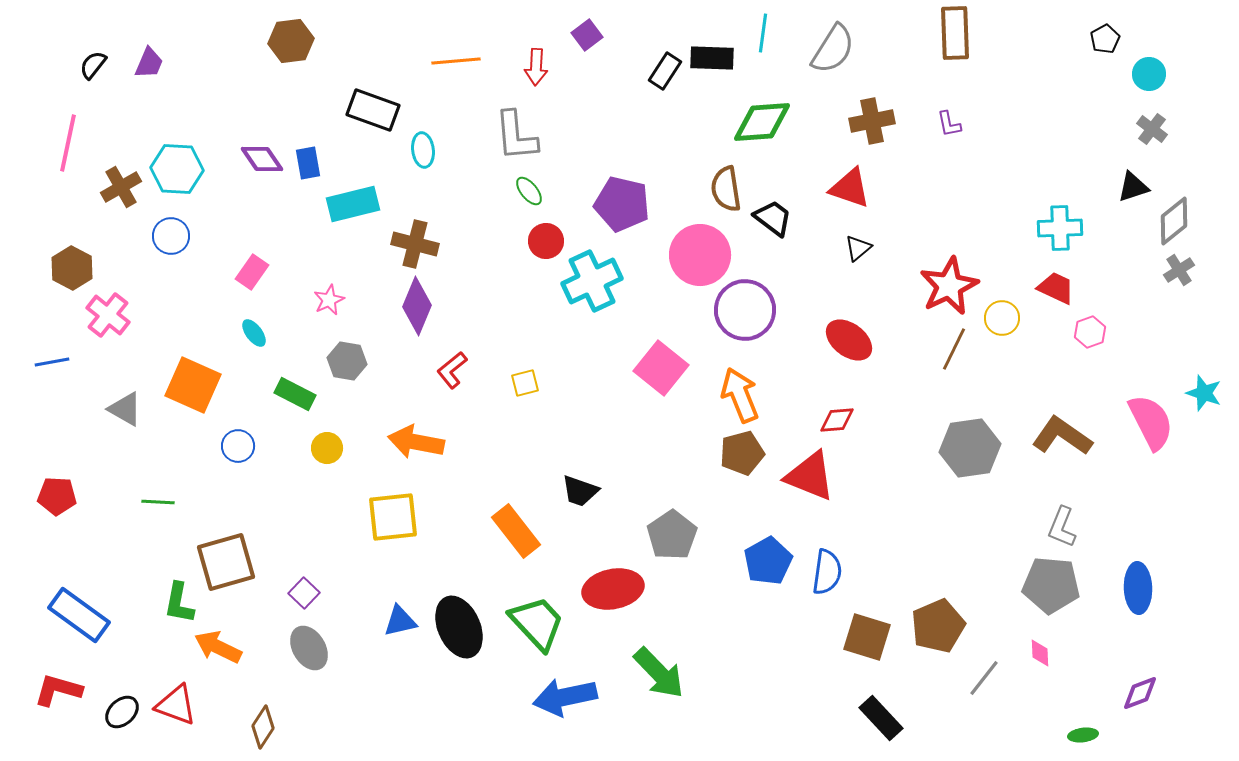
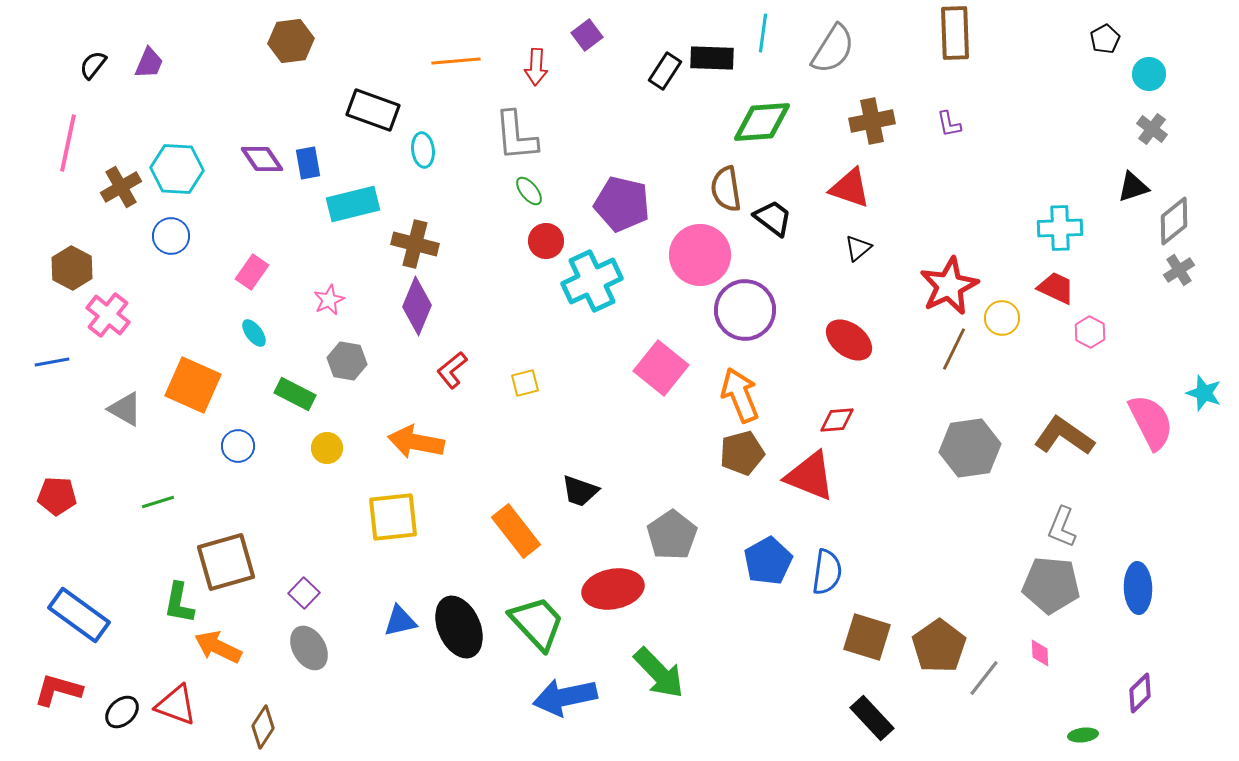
pink hexagon at (1090, 332): rotated 12 degrees counterclockwise
brown L-shape at (1062, 436): moved 2 px right
green line at (158, 502): rotated 20 degrees counterclockwise
brown pentagon at (938, 626): moved 1 px right, 20 px down; rotated 12 degrees counterclockwise
purple diamond at (1140, 693): rotated 24 degrees counterclockwise
black rectangle at (881, 718): moved 9 px left
